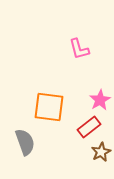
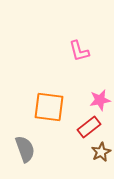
pink L-shape: moved 2 px down
pink star: rotated 20 degrees clockwise
gray semicircle: moved 7 px down
